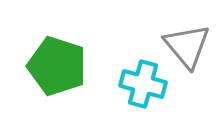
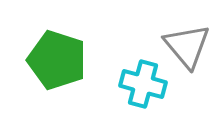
green pentagon: moved 6 px up
